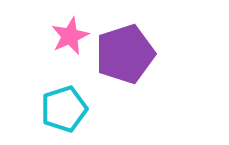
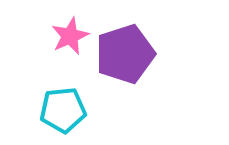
cyan pentagon: moved 1 px left, 1 px down; rotated 12 degrees clockwise
